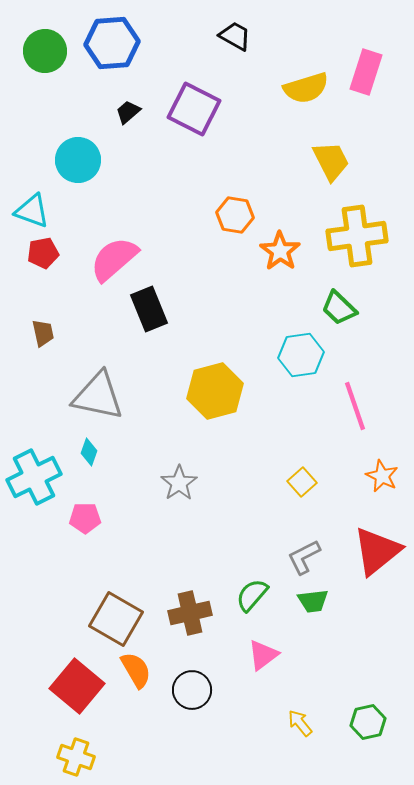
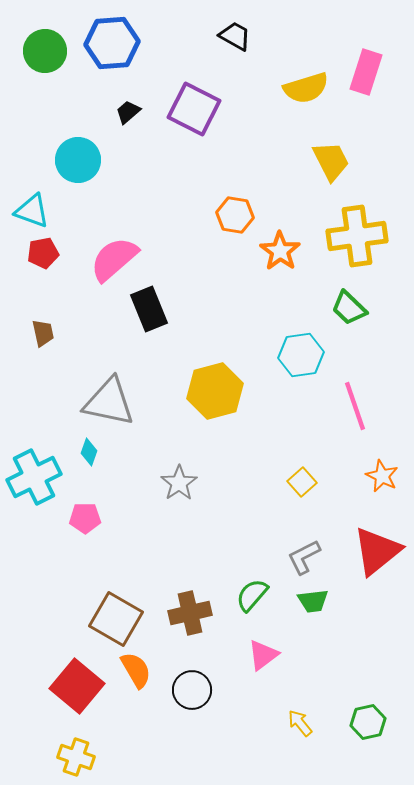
green trapezoid at (339, 308): moved 10 px right
gray triangle at (98, 396): moved 11 px right, 6 px down
